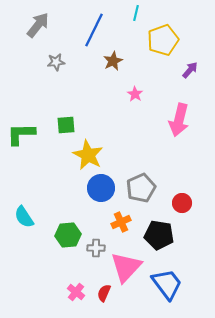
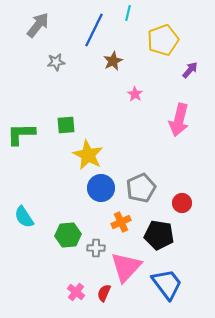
cyan line: moved 8 px left
